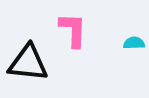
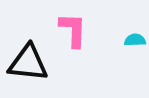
cyan semicircle: moved 1 px right, 3 px up
